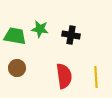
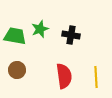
green star: rotated 30 degrees counterclockwise
brown circle: moved 2 px down
